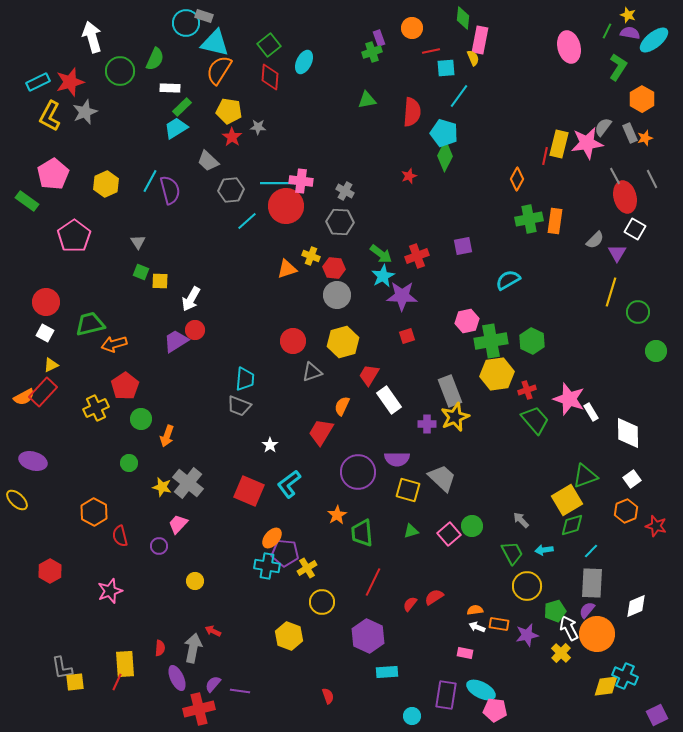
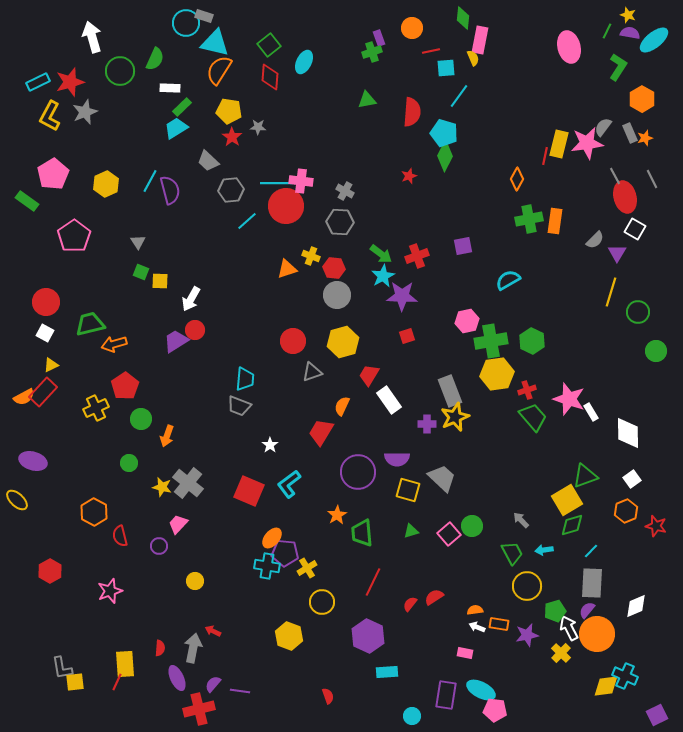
green trapezoid at (535, 420): moved 2 px left, 3 px up
